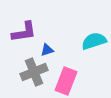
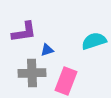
gray cross: moved 2 px left, 1 px down; rotated 20 degrees clockwise
